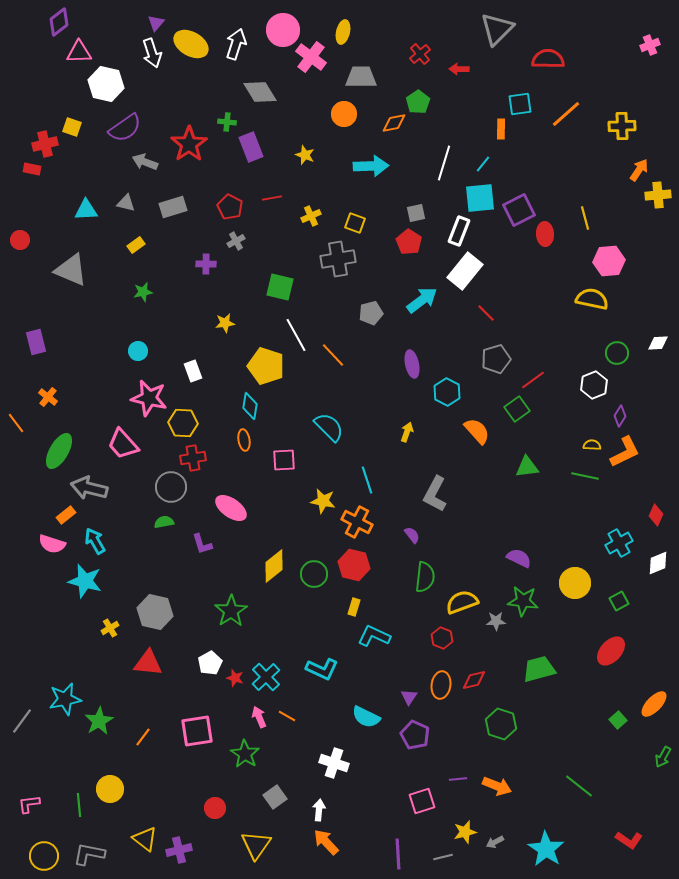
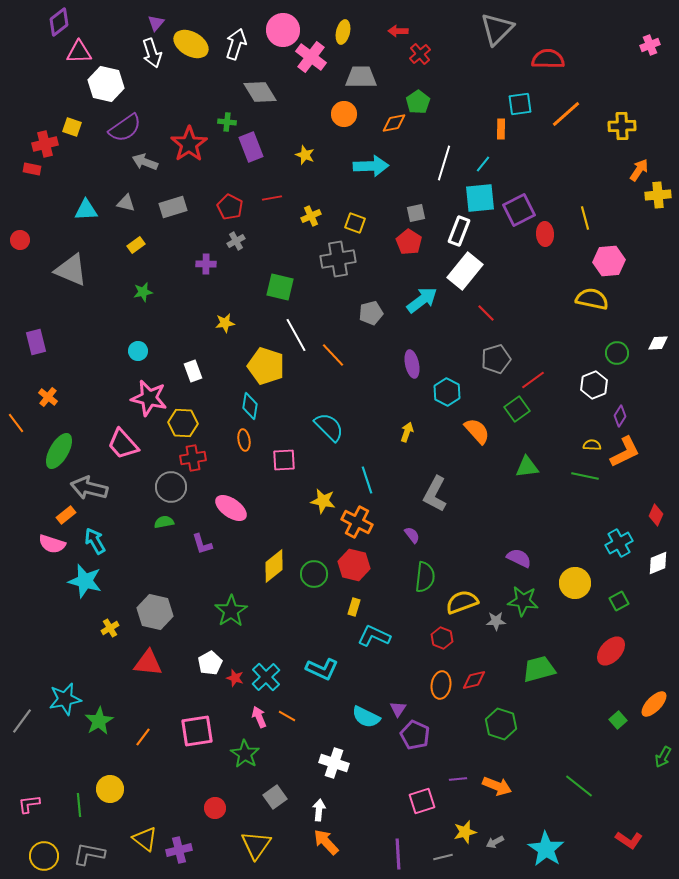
red arrow at (459, 69): moved 61 px left, 38 px up
purple triangle at (409, 697): moved 11 px left, 12 px down
